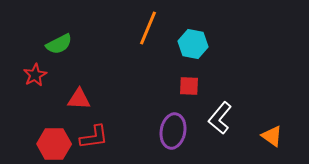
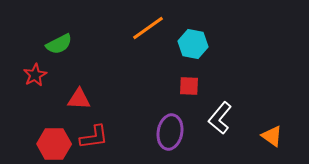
orange line: rotated 32 degrees clockwise
purple ellipse: moved 3 px left, 1 px down
